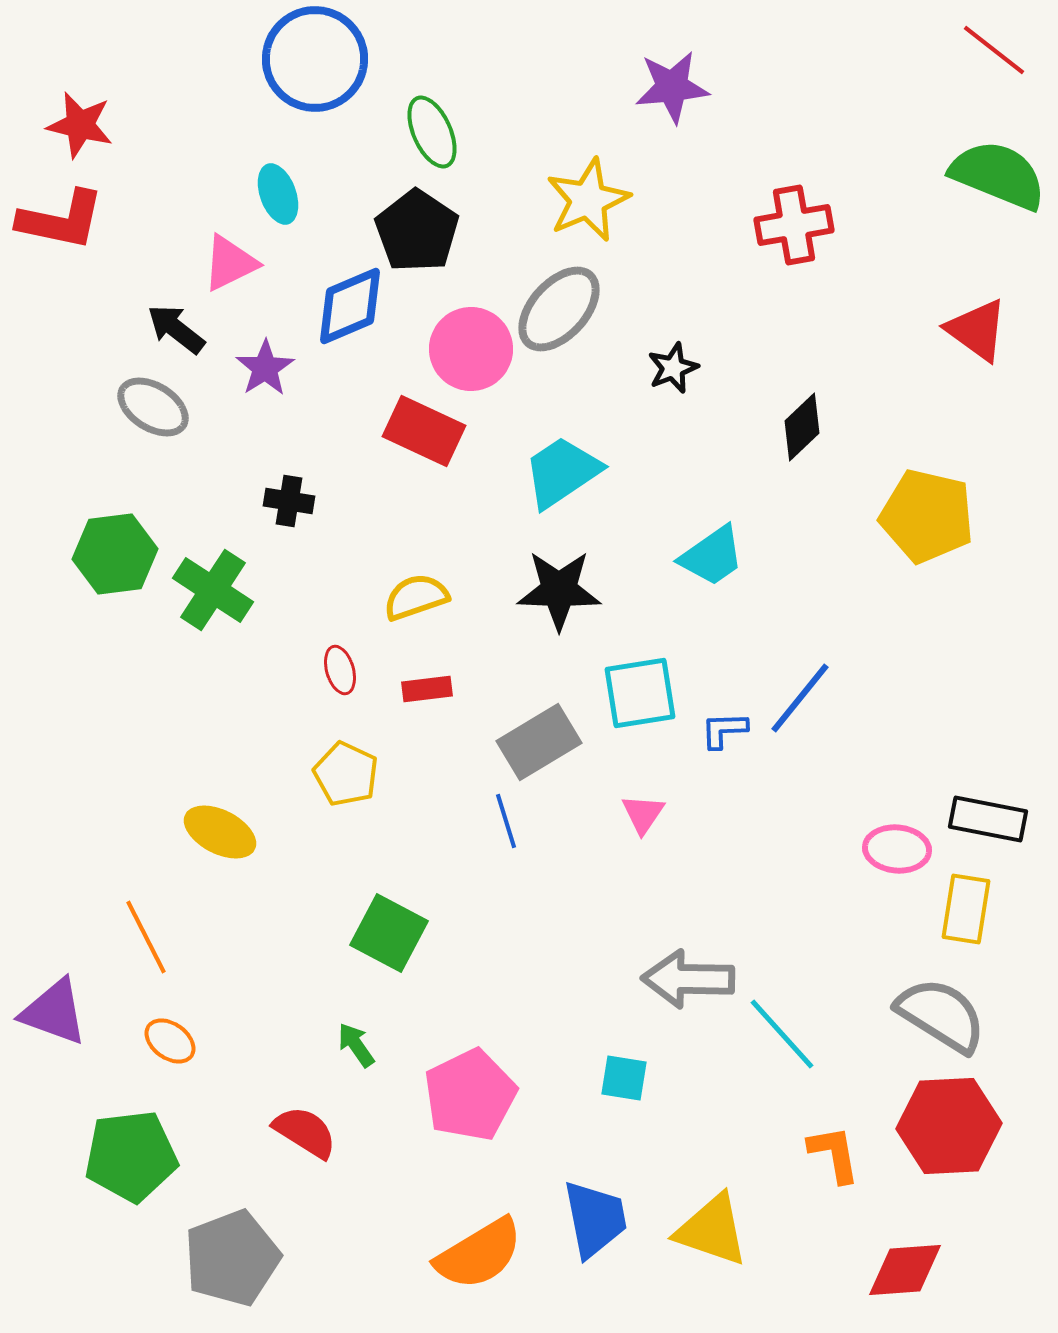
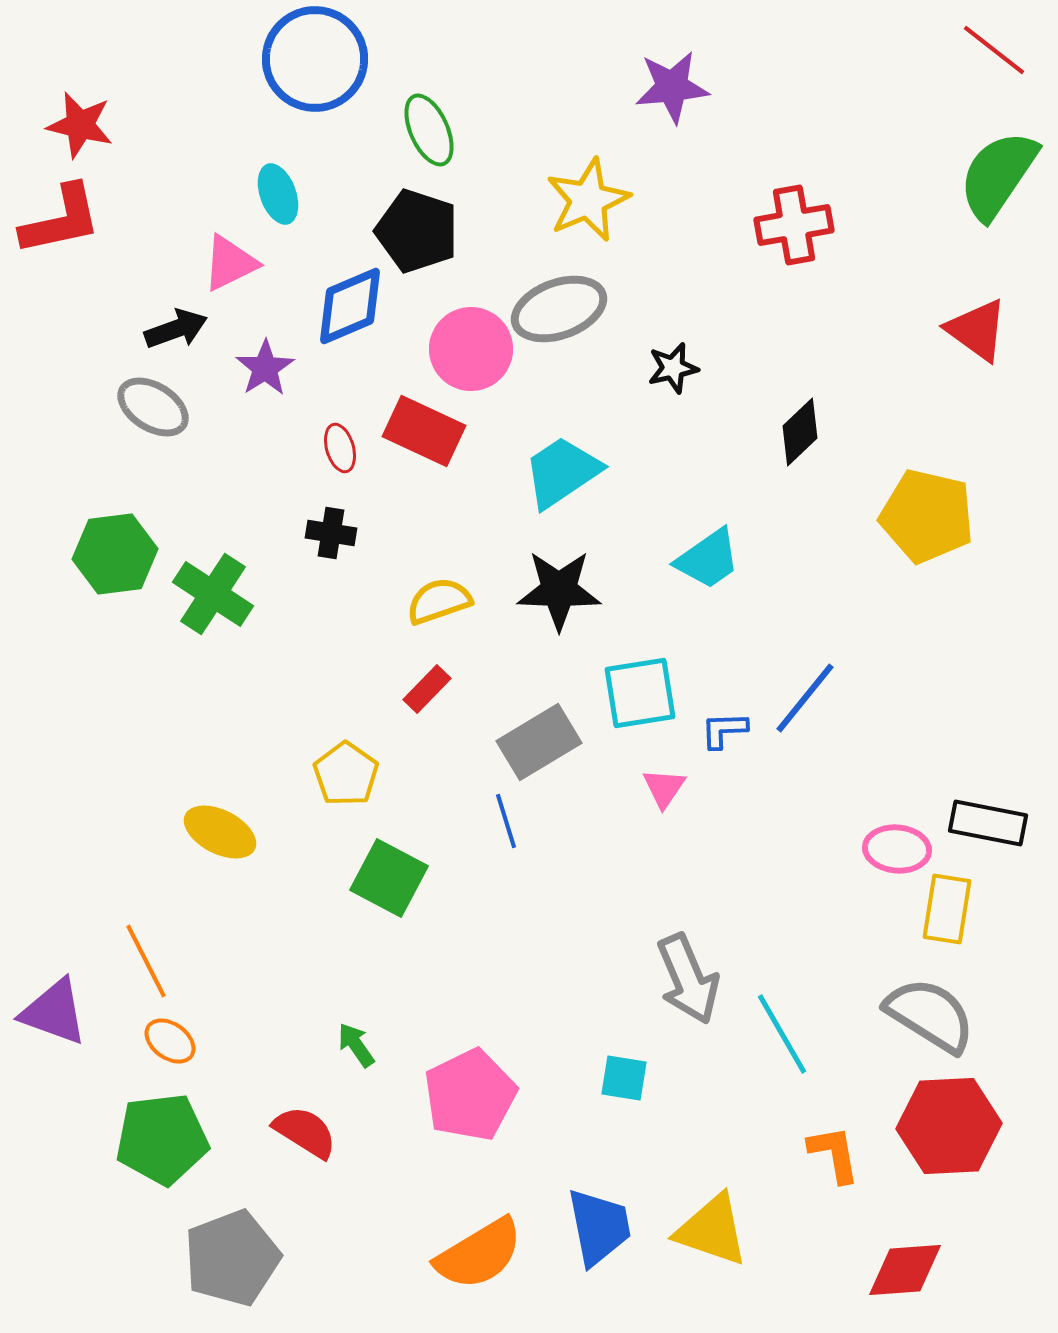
green ellipse at (432, 132): moved 3 px left, 2 px up
green semicircle at (998, 175): rotated 78 degrees counterclockwise
red L-shape at (61, 220): rotated 24 degrees counterclockwise
black pentagon at (417, 231): rotated 16 degrees counterclockwise
gray ellipse at (559, 309): rotated 28 degrees clockwise
black arrow at (176, 329): rotated 122 degrees clockwise
black star at (673, 368): rotated 9 degrees clockwise
black diamond at (802, 427): moved 2 px left, 5 px down
black cross at (289, 501): moved 42 px right, 32 px down
cyan trapezoid at (712, 556): moved 4 px left, 3 px down
green cross at (213, 590): moved 4 px down
yellow semicircle at (416, 597): moved 23 px right, 4 px down
red ellipse at (340, 670): moved 222 px up
red rectangle at (427, 689): rotated 39 degrees counterclockwise
blue line at (800, 698): moved 5 px right
yellow pentagon at (346, 774): rotated 10 degrees clockwise
pink triangle at (643, 814): moved 21 px right, 26 px up
black rectangle at (988, 819): moved 4 px down
yellow rectangle at (966, 909): moved 19 px left
green square at (389, 933): moved 55 px up
orange line at (146, 937): moved 24 px down
gray arrow at (688, 979): rotated 114 degrees counterclockwise
gray semicircle at (941, 1015): moved 11 px left
cyan line at (782, 1034): rotated 12 degrees clockwise
green pentagon at (131, 1156): moved 31 px right, 17 px up
blue trapezoid at (595, 1219): moved 4 px right, 8 px down
